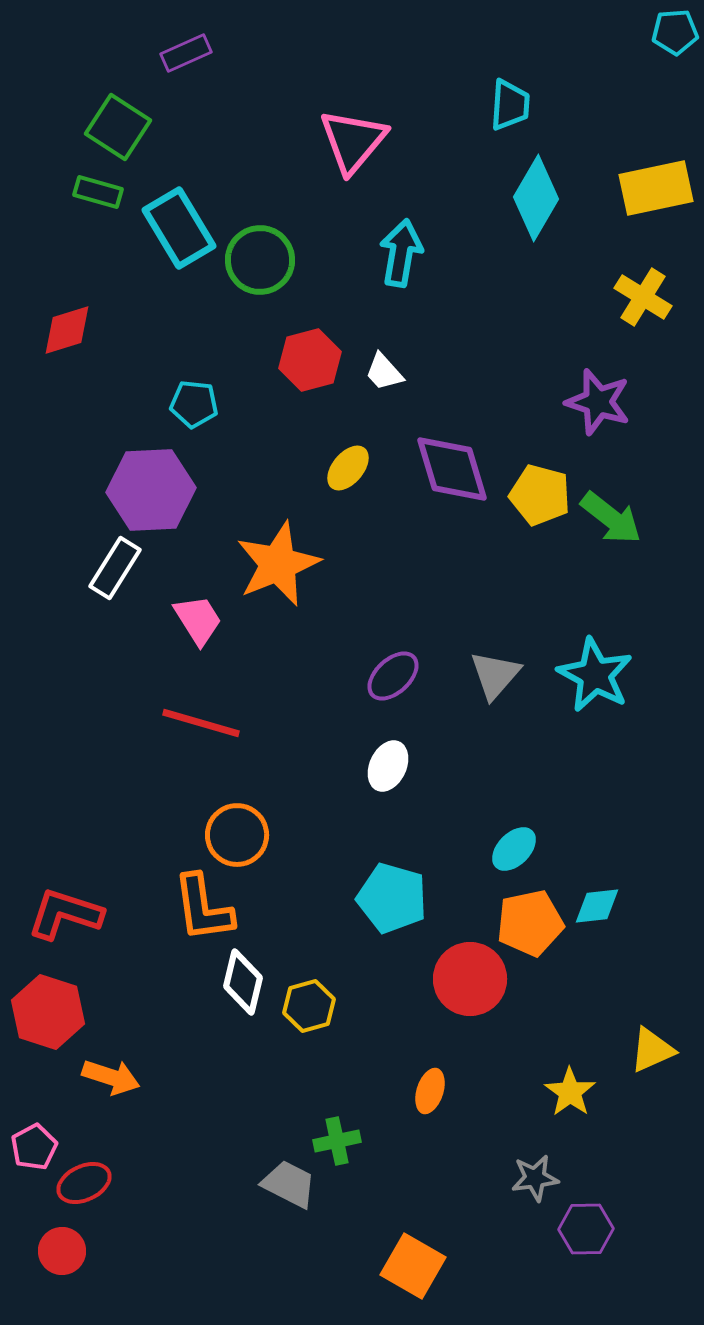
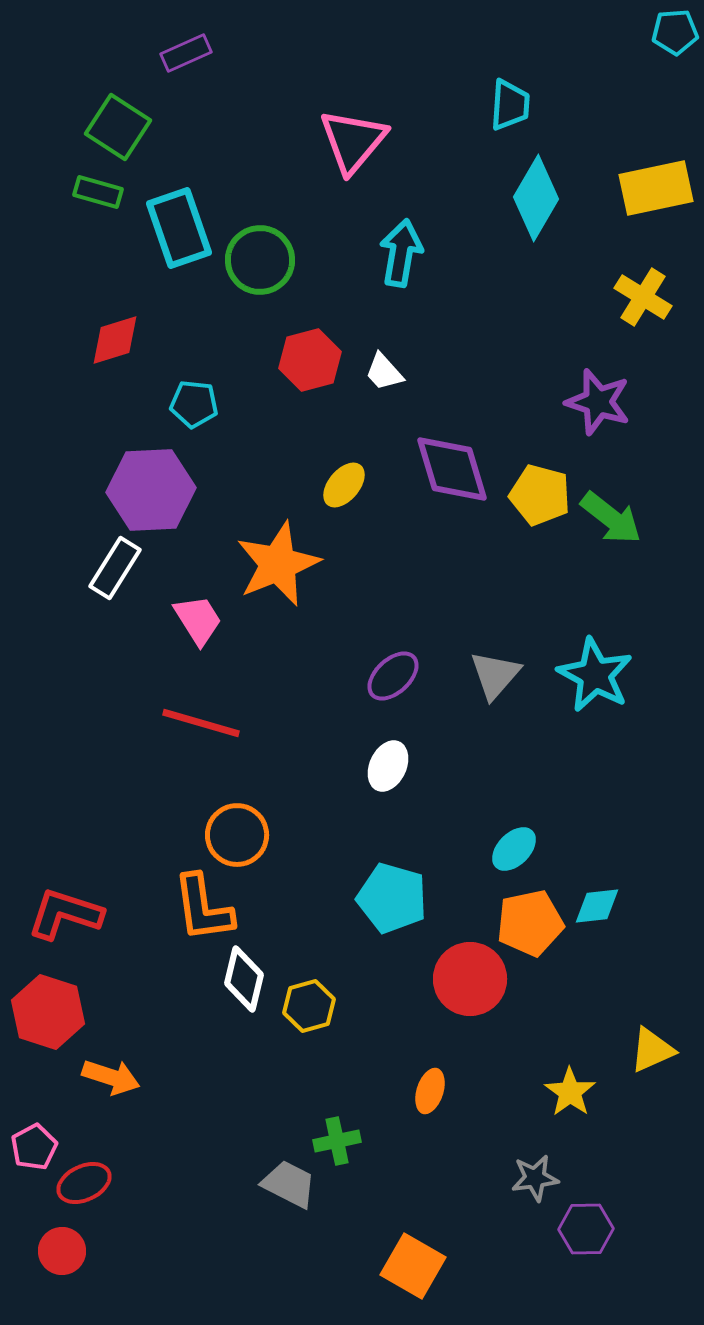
cyan rectangle at (179, 228): rotated 12 degrees clockwise
red diamond at (67, 330): moved 48 px right, 10 px down
yellow ellipse at (348, 468): moved 4 px left, 17 px down
white diamond at (243, 982): moved 1 px right, 3 px up
